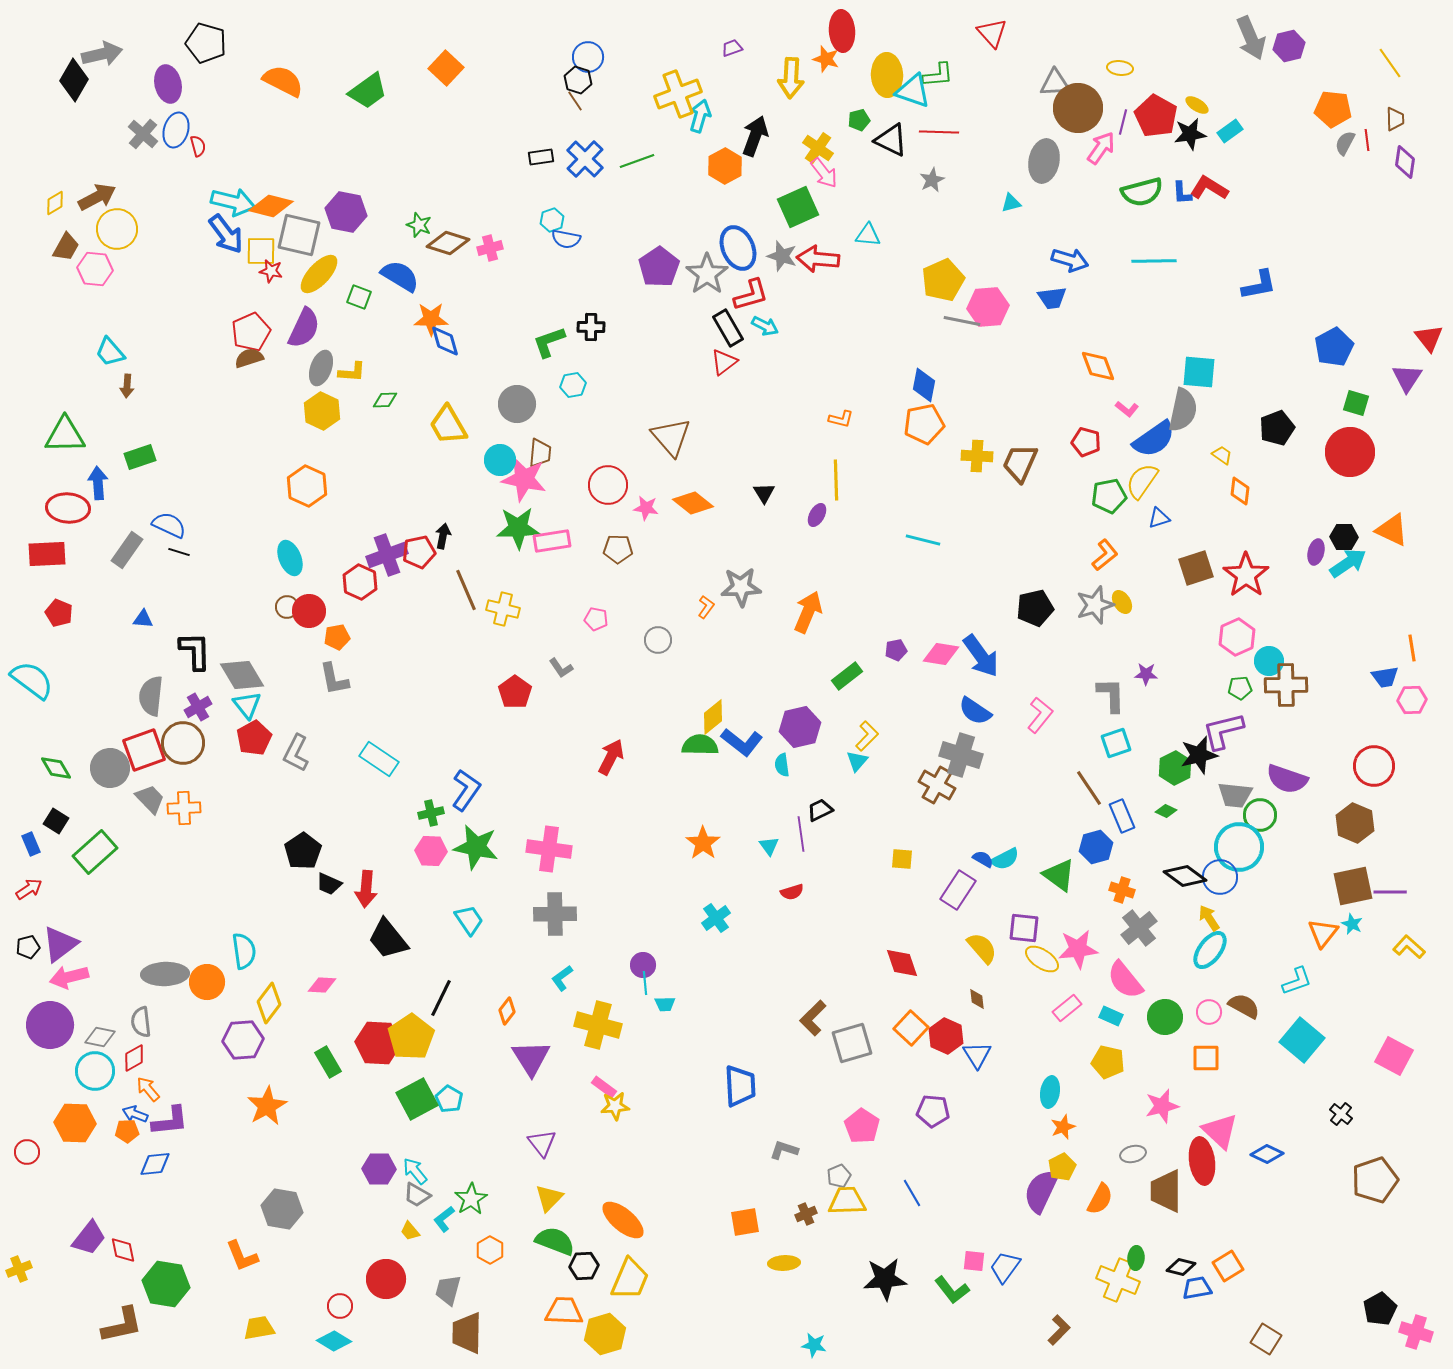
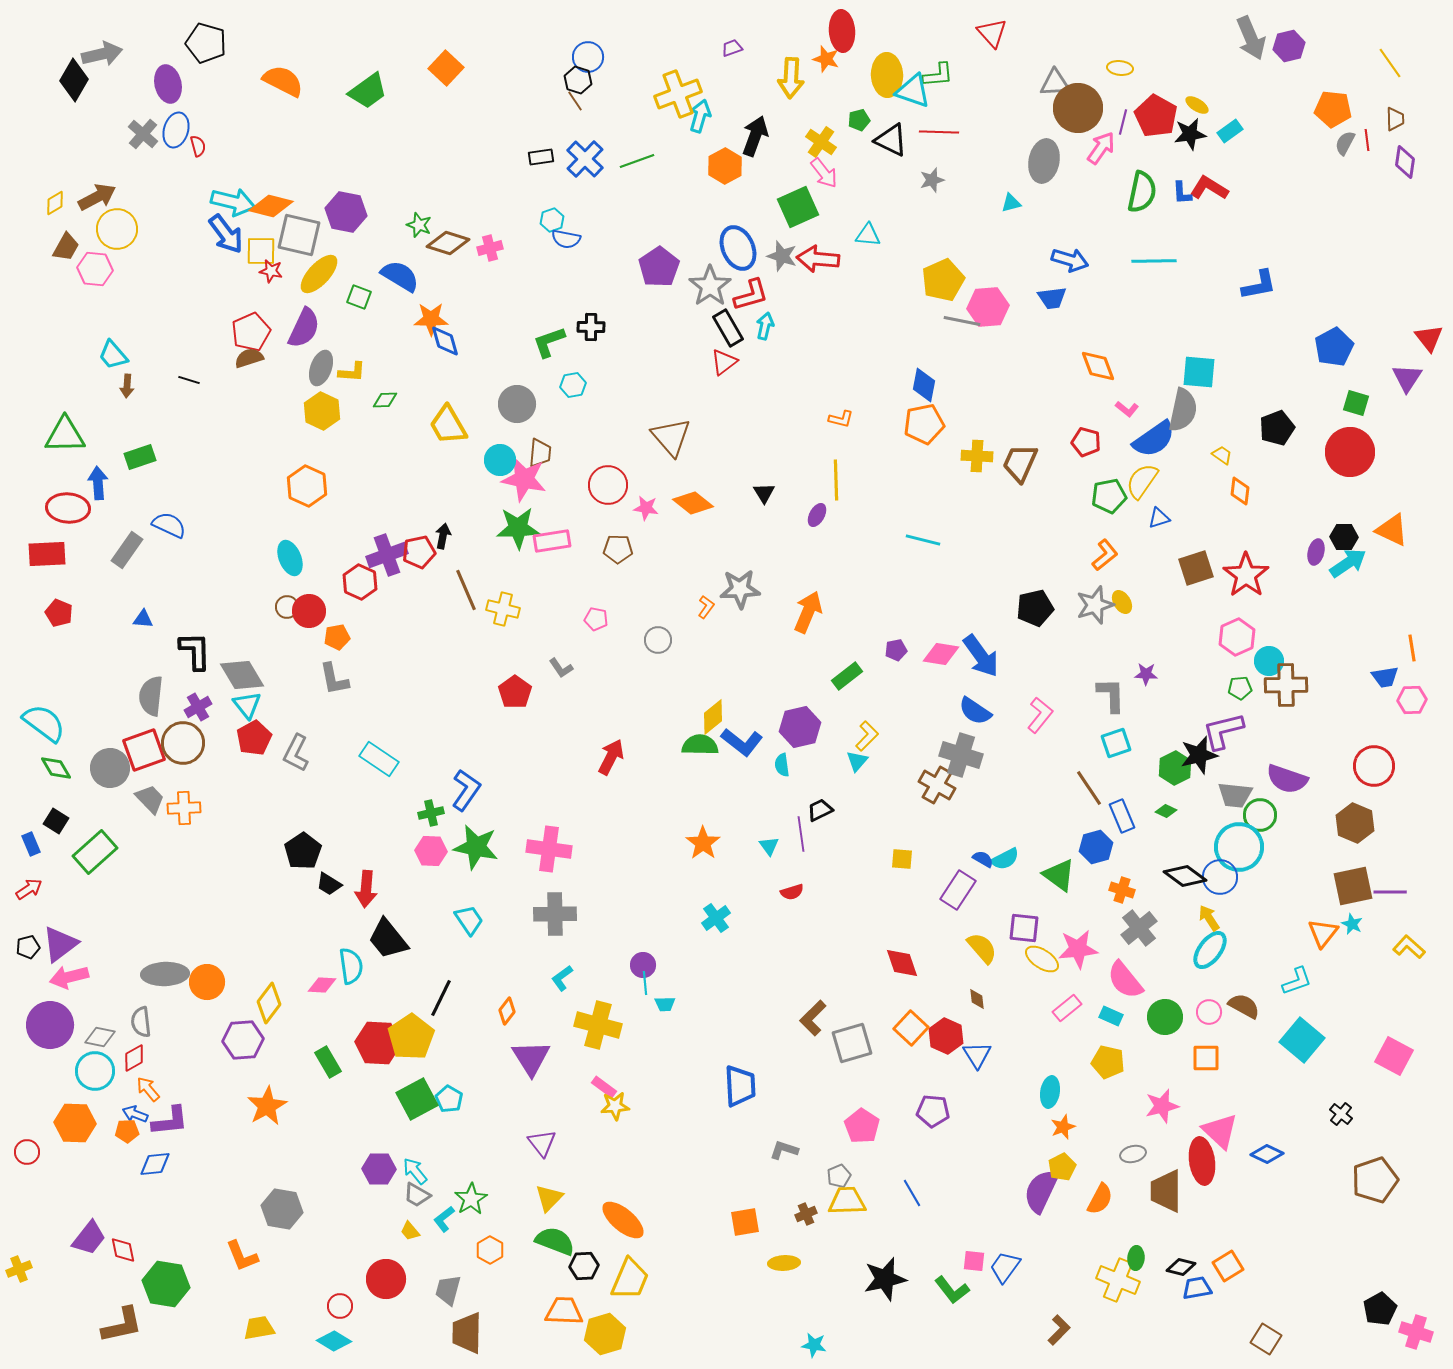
yellow cross at (818, 148): moved 3 px right, 6 px up
gray star at (932, 180): rotated 10 degrees clockwise
green semicircle at (1142, 192): rotated 63 degrees counterclockwise
gray star at (707, 274): moved 3 px right, 12 px down
cyan arrow at (765, 326): rotated 104 degrees counterclockwise
cyan trapezoid at (110, 352): moved 3 px right, 3 px down
black line at (179, 552): moved 10 px right, 172 px up
gray star at (741, 587): moved 1 px left, 2 px down
cyan semicircle at (32, 680): moved 12 px right, 43 px down
black trapezoid at (329, 884): rotated 8 degrees clockwise
cyan semicircle at (244, 951): moved 107 px right, 15 px down
black star at (885, 1279): rotated 9 degrees counterclockwise
